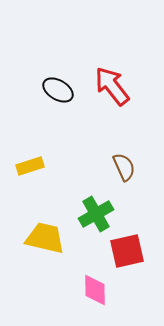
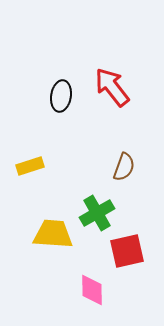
red arrow: moved 1 px down
black ellipse: moved 3 px right, 6 px down; rotated 68 degrees clockwise
brown semicircle: rotated 44 degrees clockwise
green cross: moved 1 px right, 1 px up
yellow trapezoid: moved 8 px right, 4 px up; rotated 9 degrees counterclockwise
pink diamond: moved 3 px left
